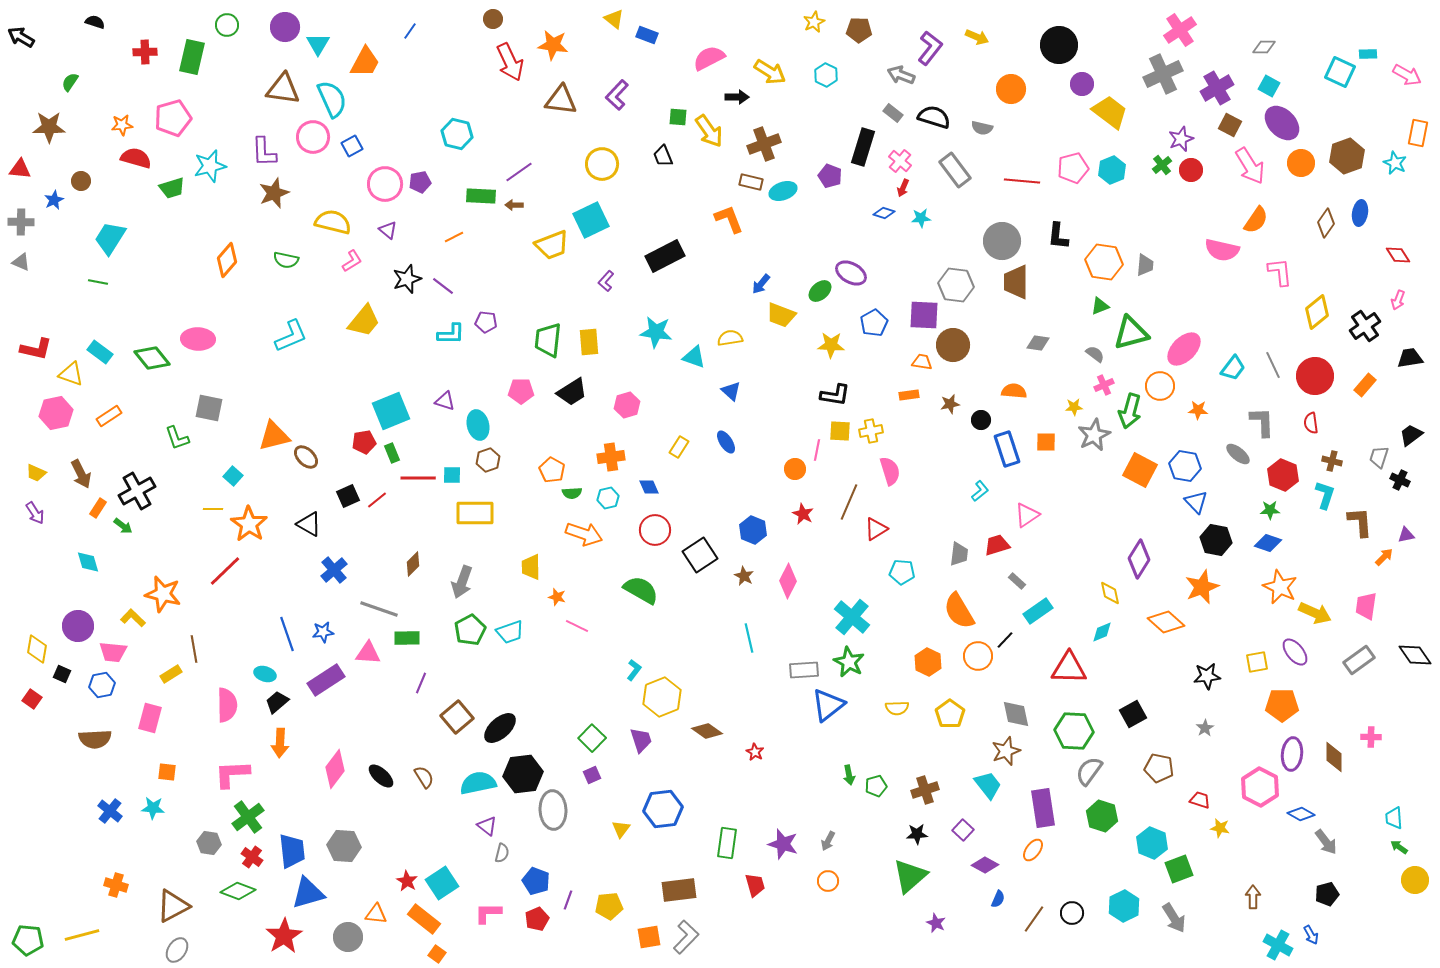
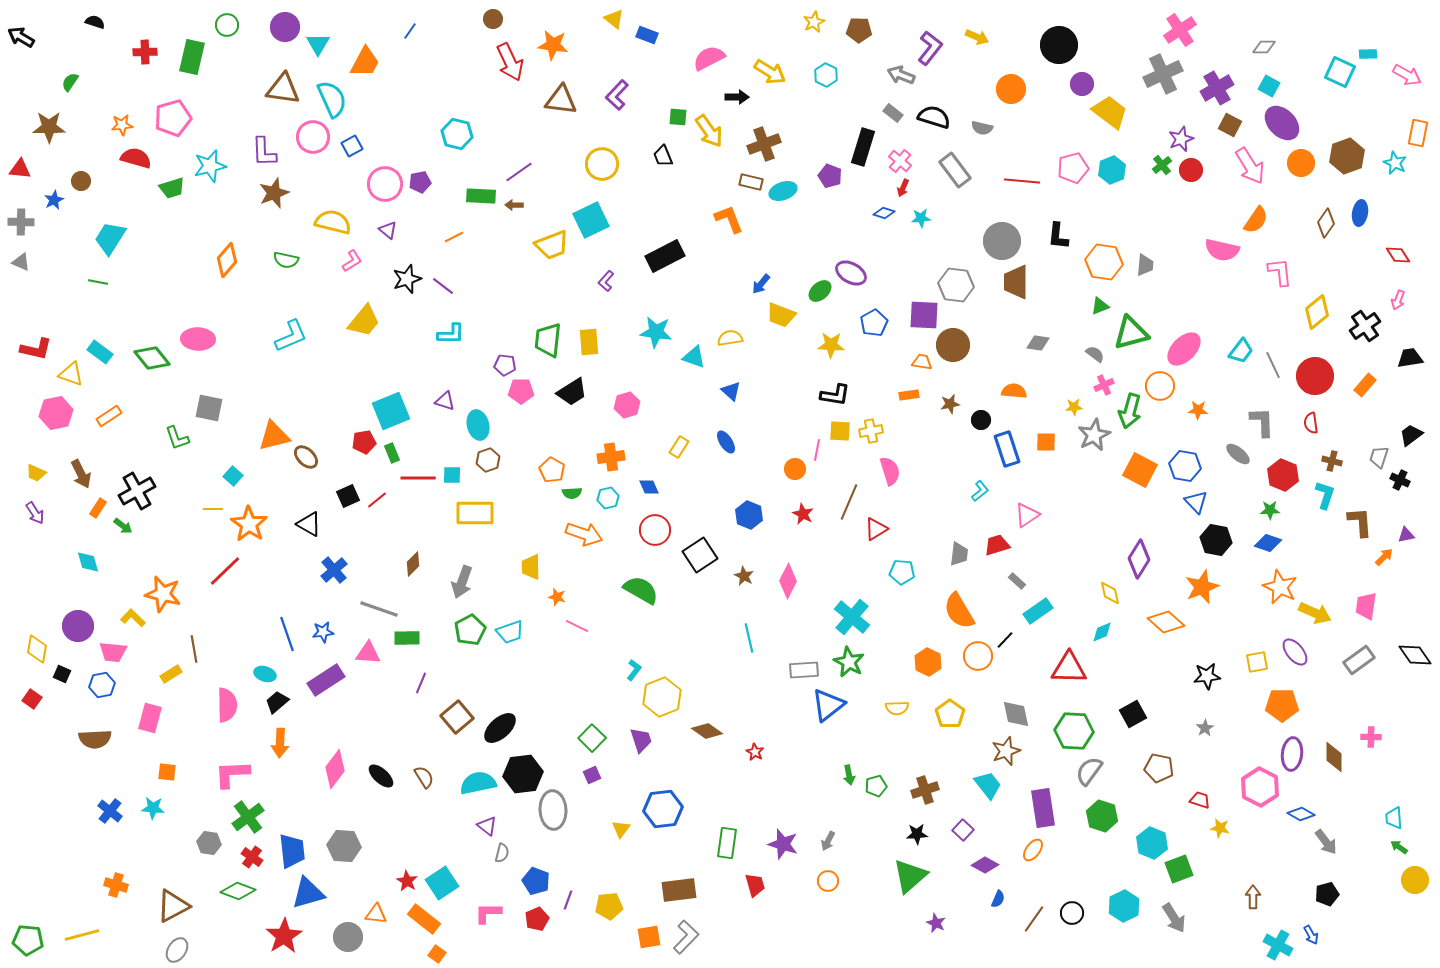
purple pentagon at (486, 322): moved 19 px right, 43 px down
cyan trapezoid at (1233, 368): moved 8 px right, 17 px up
blue hexagon at (753, 530): moved 4 px left, 15 px up
